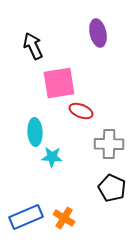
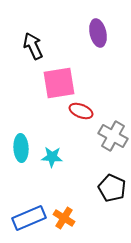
cyan ellipse: moved 14 px left, 16 px down
gray cross: moved 4 px right, 8 px up; rotated 28 degrees clockwise
blue rectangle: moved 3 px right, 1 px down
